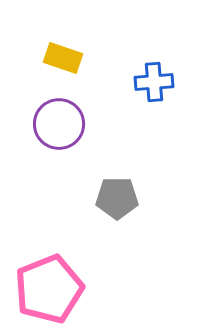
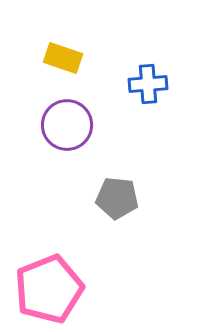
blue cross: moved 6 px left, 2 px down
purple circle: moved 8 px right, 1 px down
gray pentagon: rotated 6 degrees clockwise
